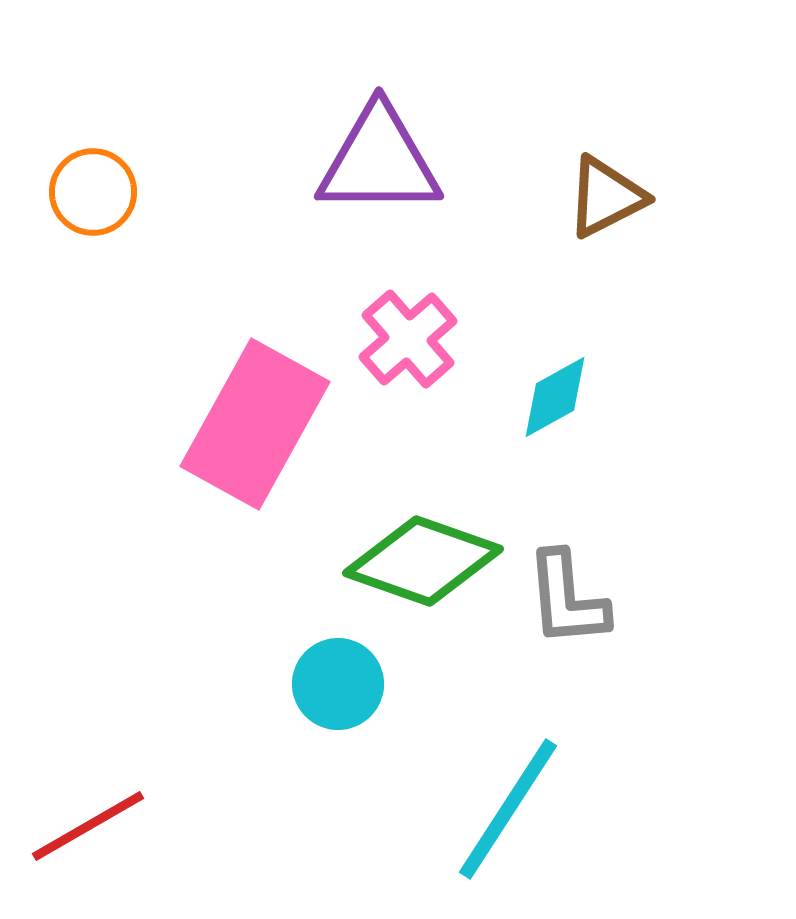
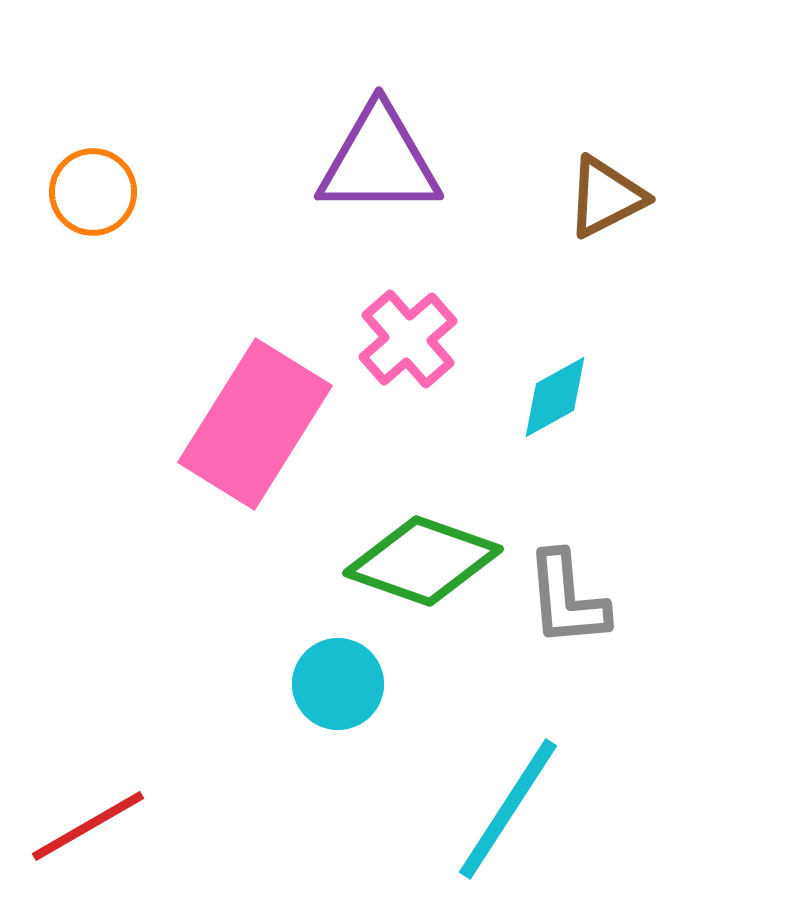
pink rectangle: rotated 3 degrees clockwise
